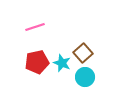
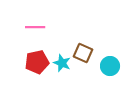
pink line: rotated 18 degrees clockwise
brown square: rotated 24 degrees counterclockwise
cyan circle: moved 25 px right, 11 px up
